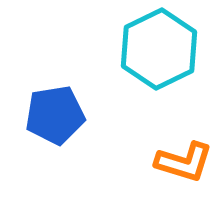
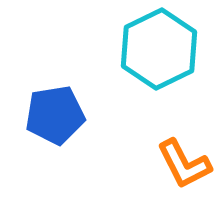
orange L-shape: moved 2 px down; rotated 46 degrees clockwise
